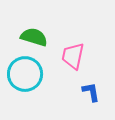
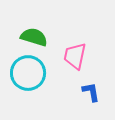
pink trapezoid: moved 2 px right
cyan circle: moved 3 px right, 1 px up
